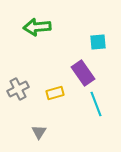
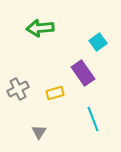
green arrow: moved 3 px right, 1 px down
cyan square: rotated 30 degrees counterclockwise
cyan line: moved 3 px left, 15 px down
